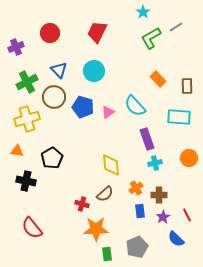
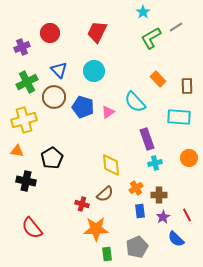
purple cross: moved 6 px right
cyan semicircle: moved 4 px up
yellow cross: moved 3 px left, 1 px down
